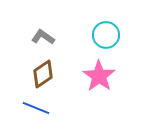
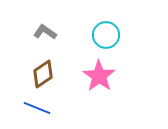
gray L-shape: moved 2 px right, 5 px up
blue line: moved 1 px right
